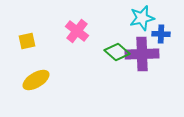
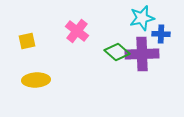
yellow ellipse: rotated 28 degrees clockwise
